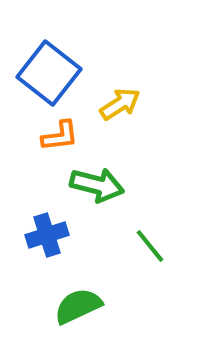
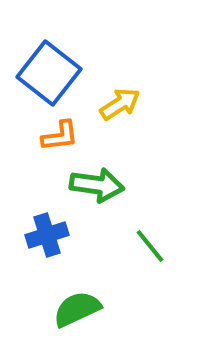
green arrow: rotated 6 degrees counterclockwise
green semicircle: moved 1 px left, 3 px down
